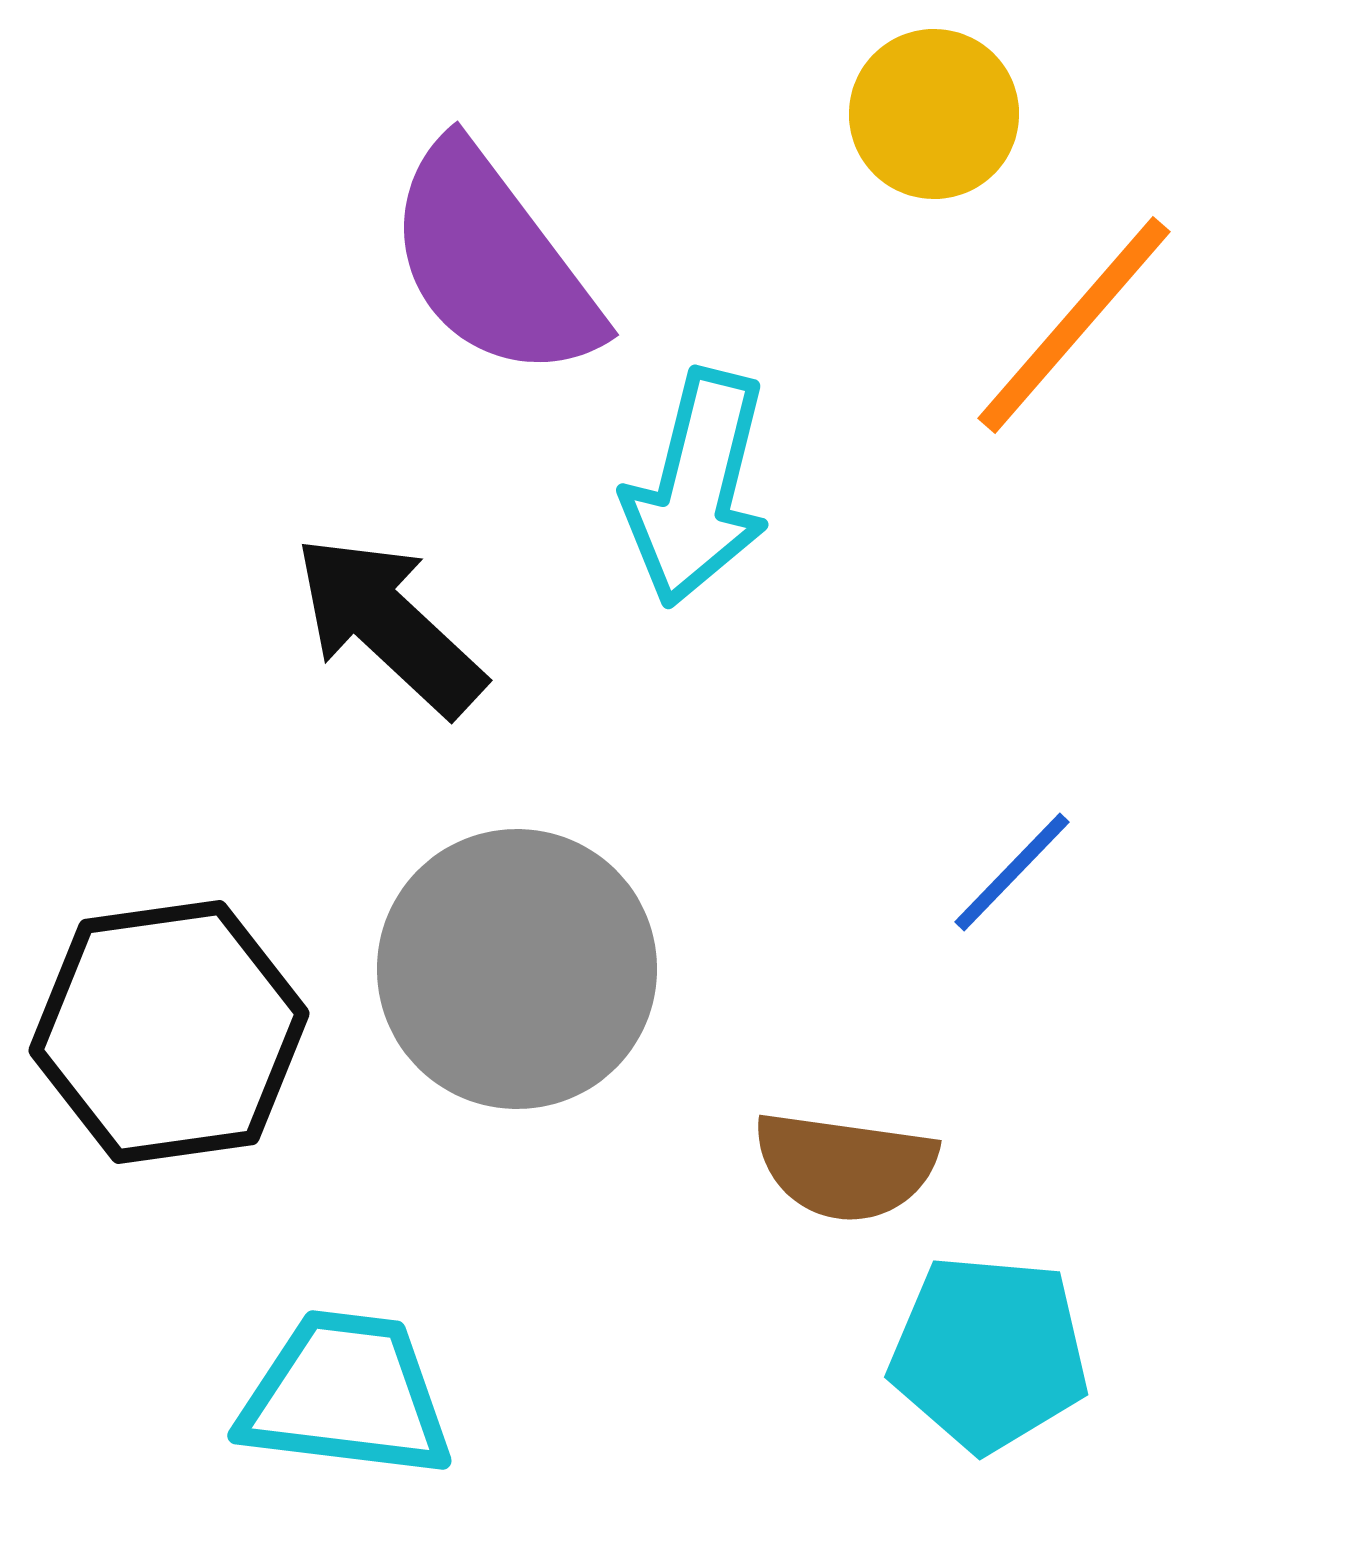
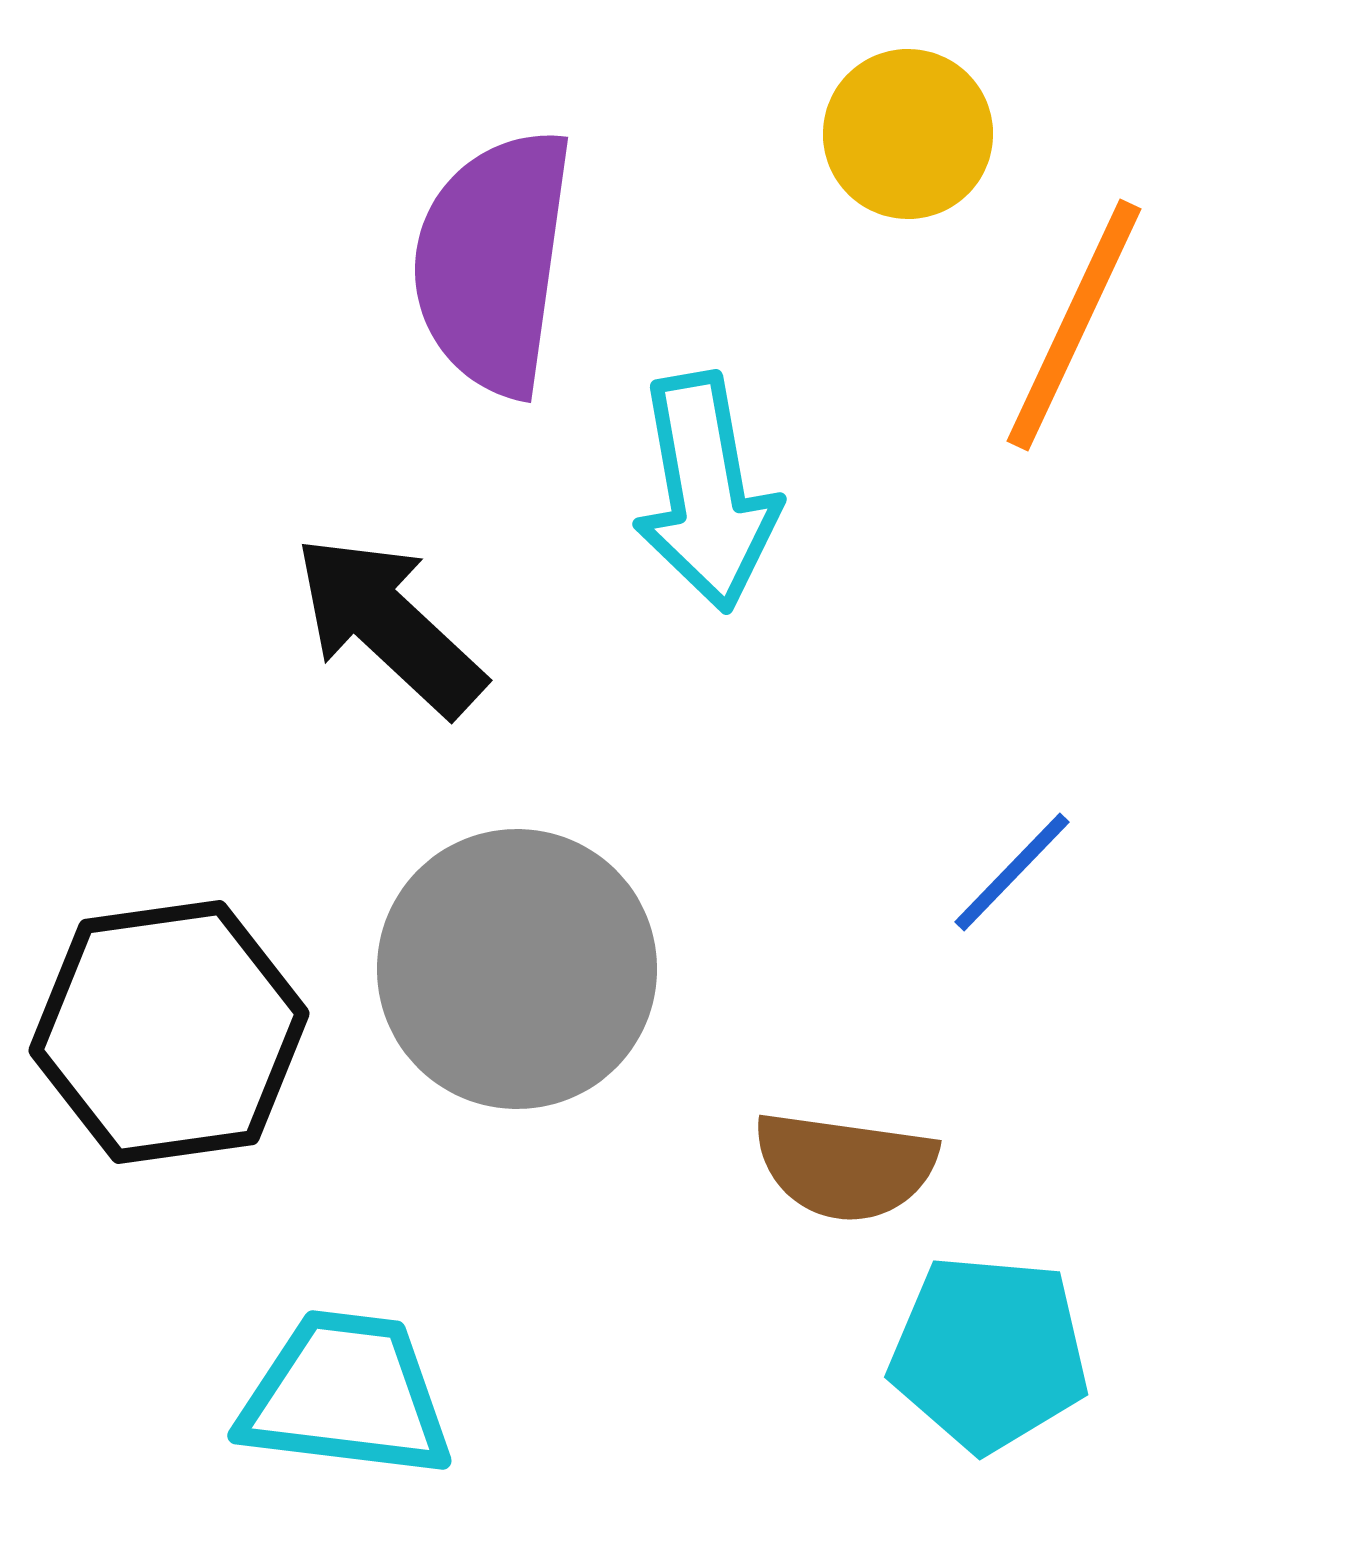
yellow circle: moved 26 px left, 20 px down
purple semicircle: rotated 45 degrees clockwise
orange line: rotated 16 degrees counterclockwise
cyan arrow: moved 9 px right, 4 px down; rotated 24 degrees counterclockwise
